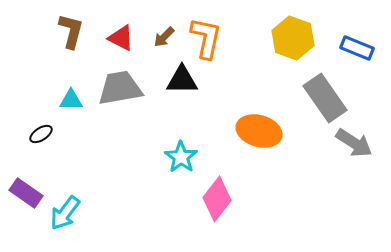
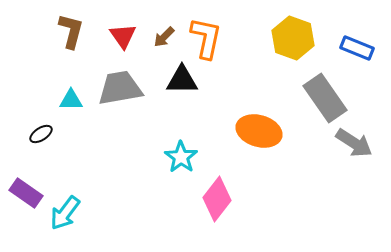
red triangle: moved 2 px right, 2 px up; rotated 28 degrees clockwise
